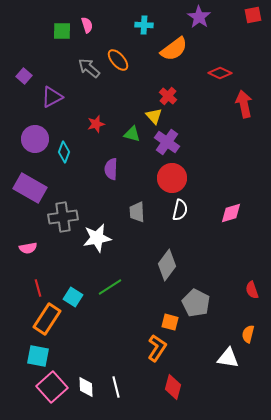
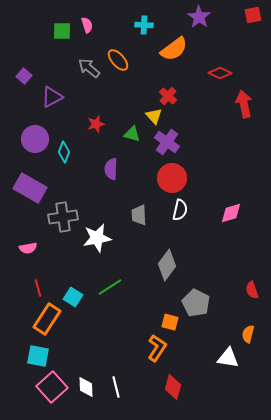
gray trapezoid at (137, 212): moved 2 px right, 3 px down
